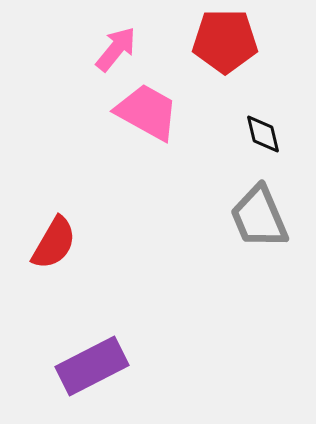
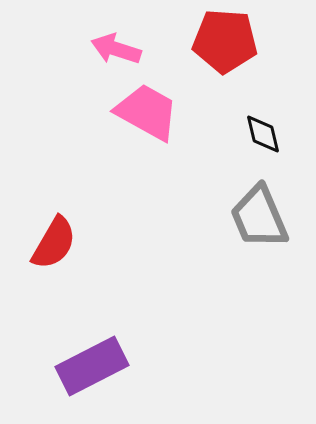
red pentagon: rotated 4 degrees clockwise
pink arrow: rotated 111 degrees counterclockwise
